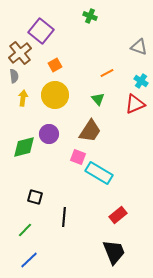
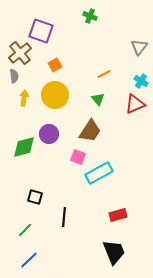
purple square: rotated 20 degrees counterclockwise
gray triangle: rotated 48 degrees clockwise
orange line: moved 3 px left, 1 px down
yellow arrow: moved 1 px right
cyan rectangle: rotated 60 degrees counterclockwise
red rectangle: rotated 24 degrees clockwise
